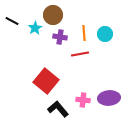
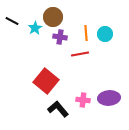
brown circle: moved 2 px down
orange line: moved 2 px right
